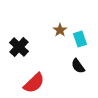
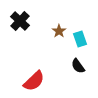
brown star: moved 1 px left, 1 px down
black cross: moved 1 px right, 26 px up
red semicircle: moved 2 px up
